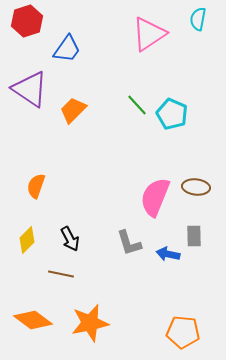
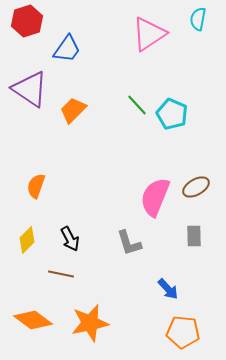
brown ellipse: rotated 36 degrees counterclockwise
blue arrow: moved 35 px down; rotated 145 degrees counterclockwise
